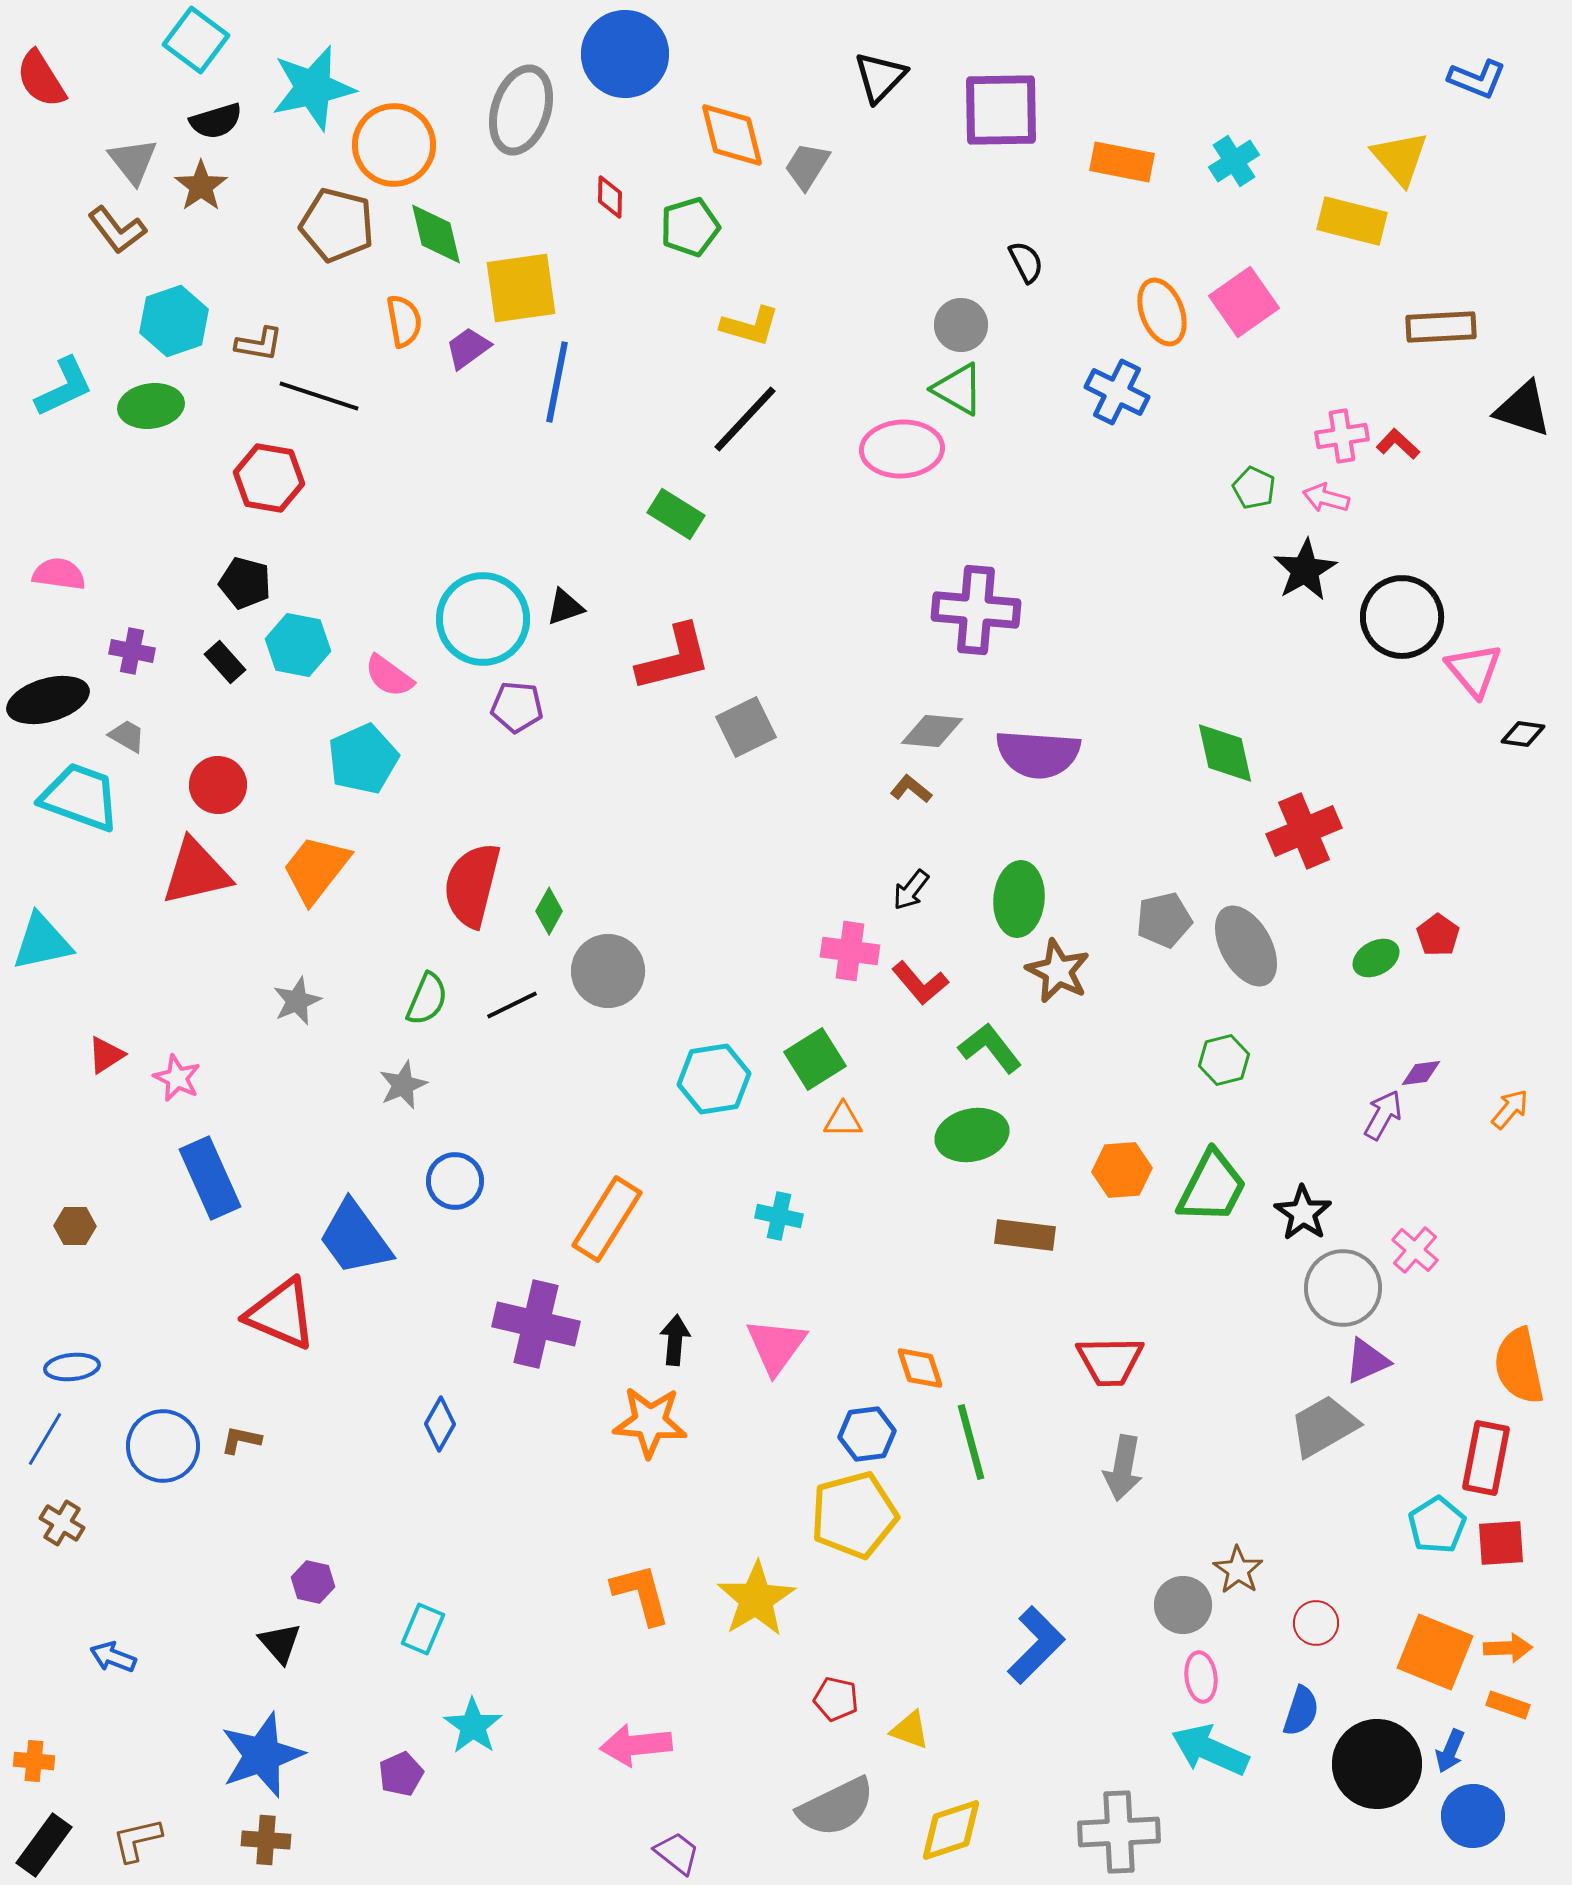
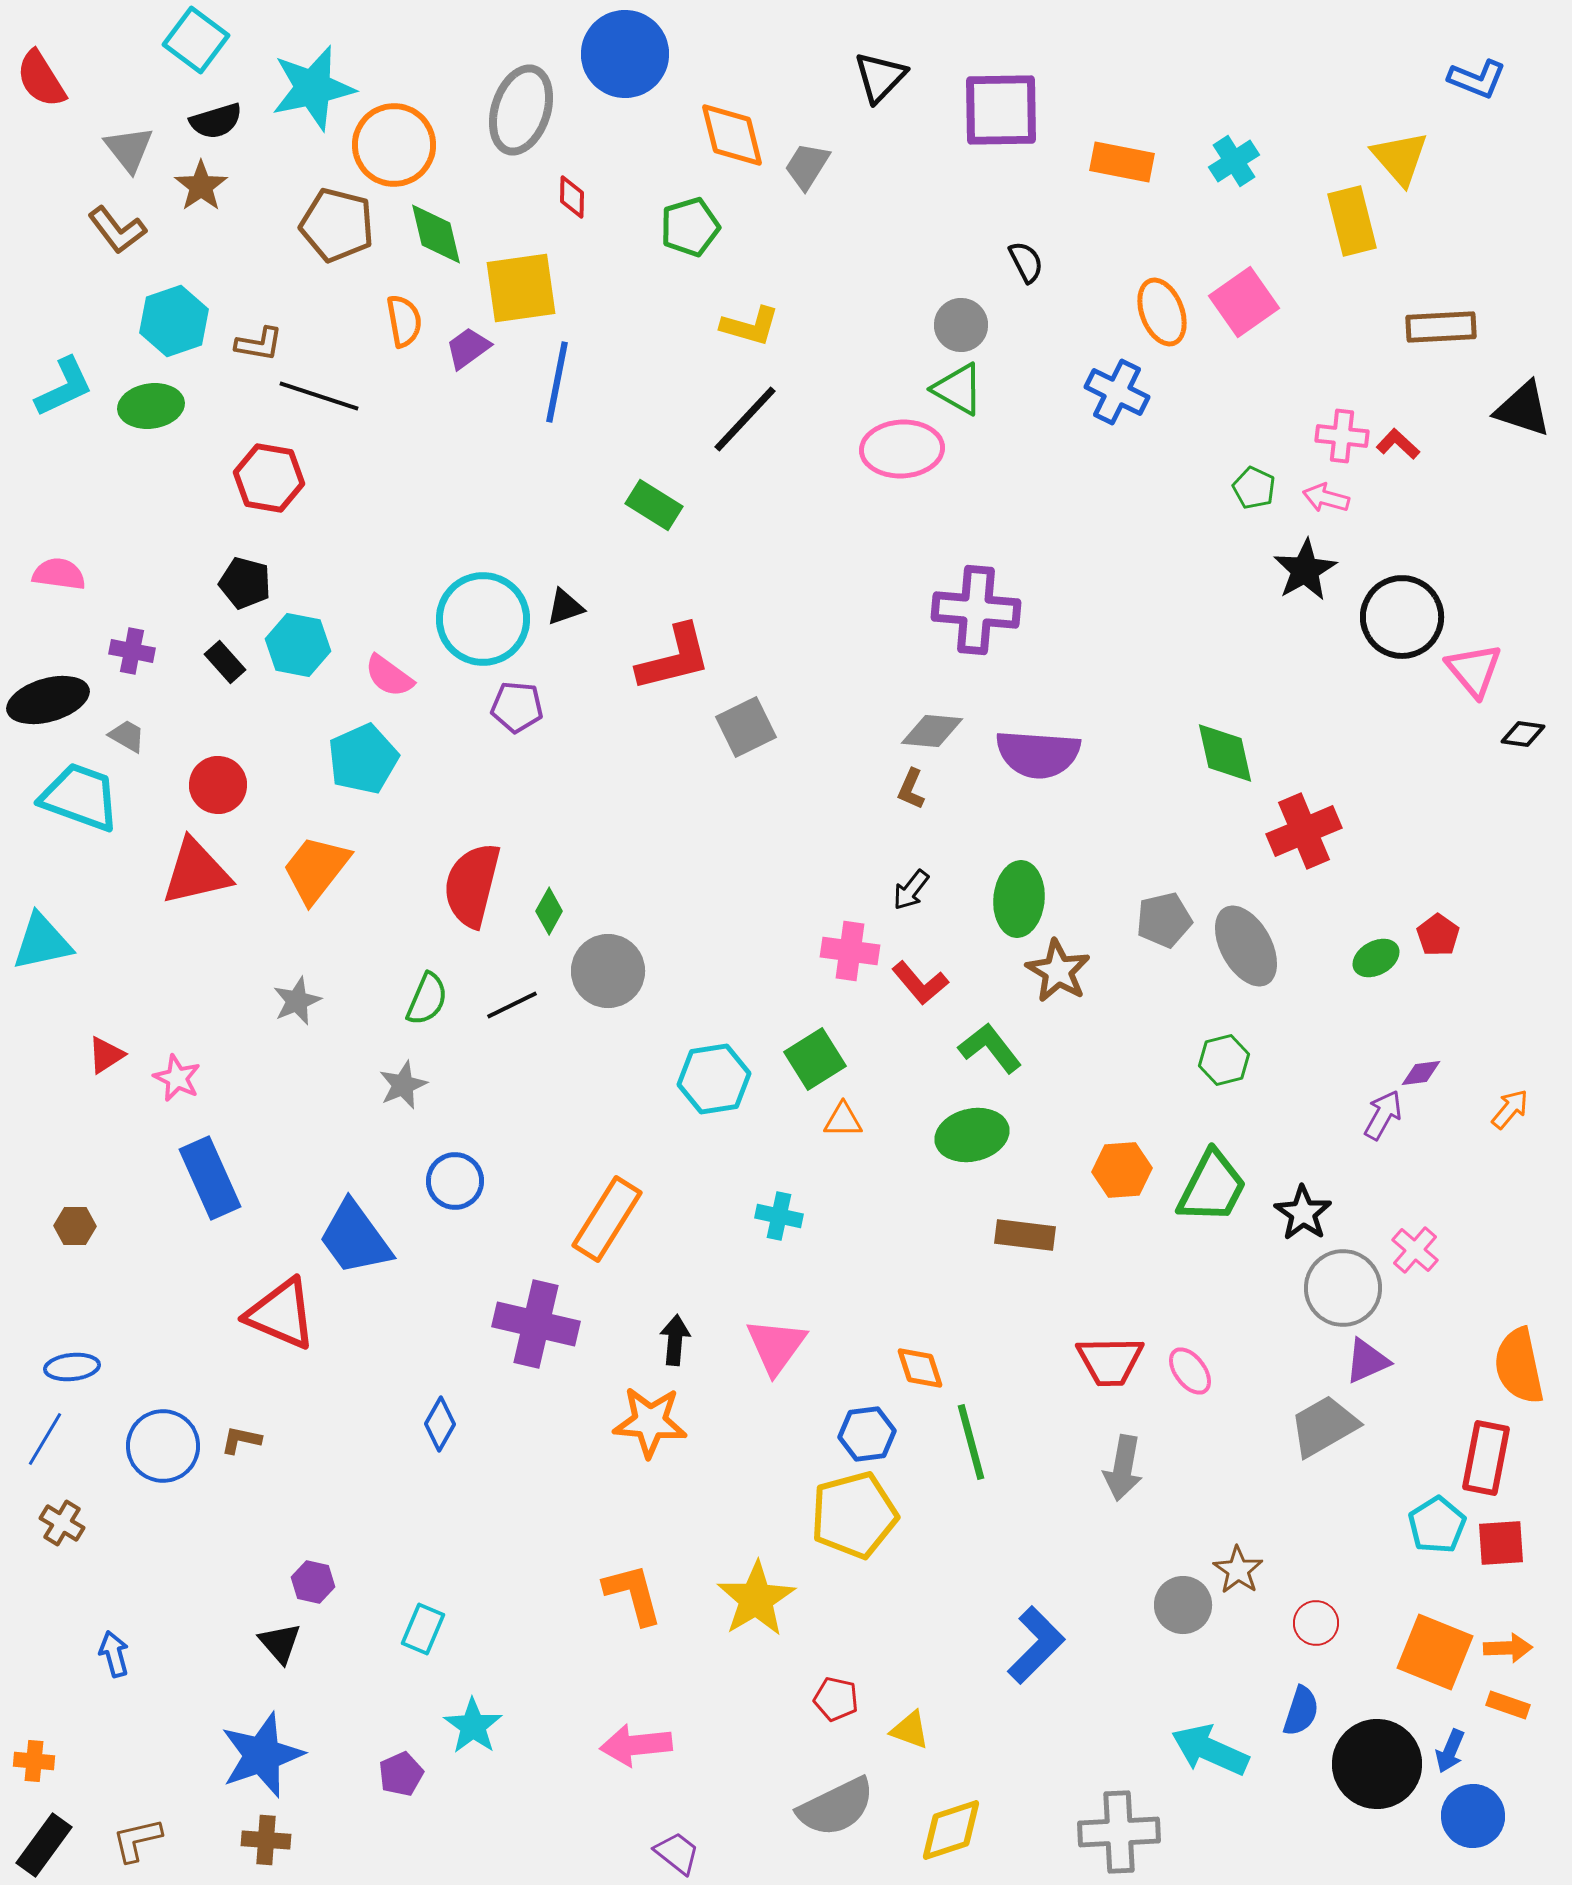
gray triangle at (133, 161): moved 4 px left, 12 px up
red diamond at (610, 197): moved 38 px left
yellow rectangle at (1352, 221): rotated 62 degrees clockwise
pink cross at (1342, 436): rotated 15 degrees clockwise
green rectangle at (676, 514): moved 22 px left, 9 px up
brown L-shape at (911, 789): rotated 105 degrees counterclockwise
brown star at (1058, 971): rotated 4 degrees clockwise
orange L-shape at (641, 1594): moved 8 px left
blue arrow at (113, 1657): moved 1 px right, 3 px up; rotated 54 degrees clockwise
pink ellipse at (1201, 1677): moved 11 px left, 306 px up; rotated 30 degrees counterclockwise
